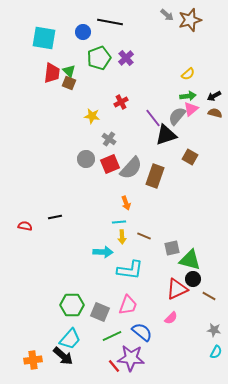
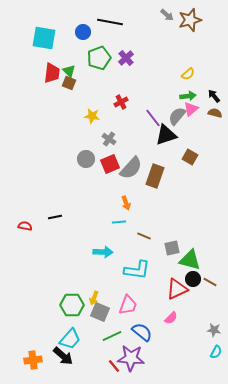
black arrow at (214, 96): rotated 80 degrees clockwise
yellow arrow at (122, 237): moved 28 px left, 61 px down; rotated 24 degrees clockwise
cyan L-shape at (130, 270): moved 7 px right
brown line at (209, 296): moved 1 px right, 14 px up
